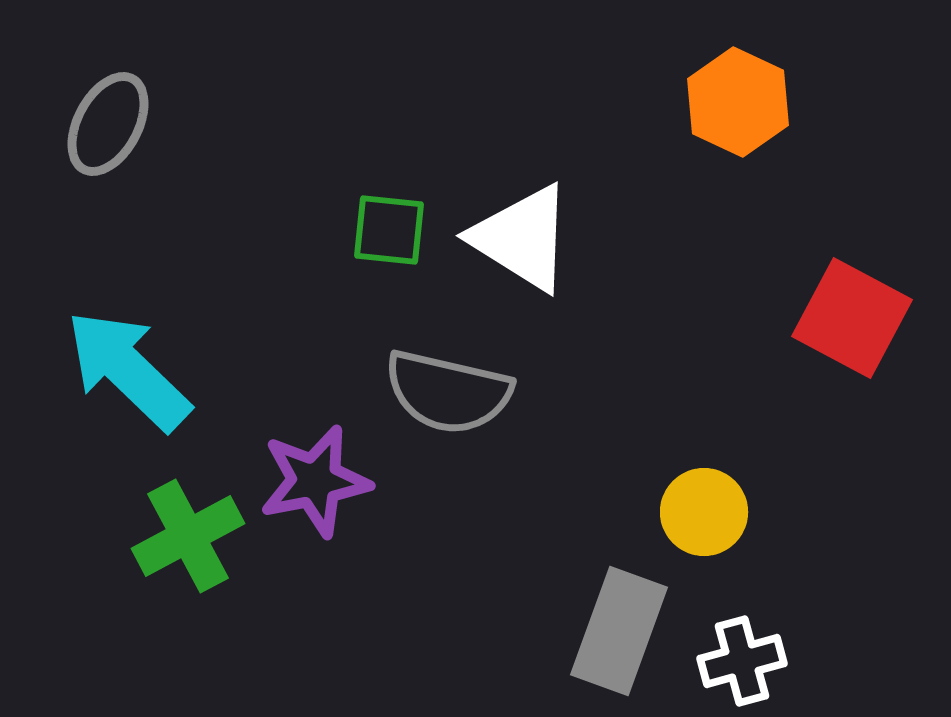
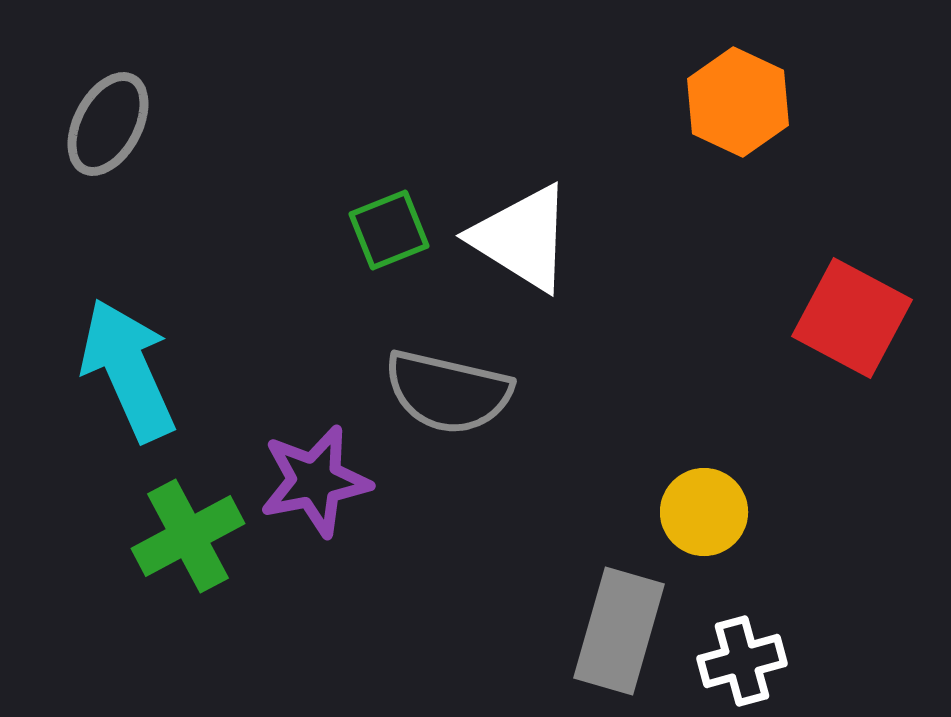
green square: rotated 28 degrees counterclockwise
cyan arrow: rotated 22 degrees clockwise
gray rectangle: rotated 4 degrees counterclockwise
